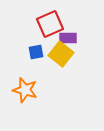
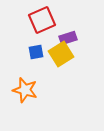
red square: moved 8 px left, 4 px up
purple rectangle: rotated 18 degrees counterclockwise
yellow square: rotated 20 degrees clockwise
